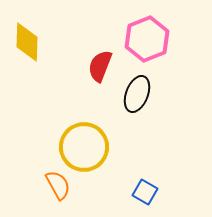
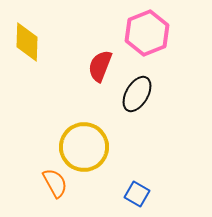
pink hexagon: moved 6 px up
black ellipse: rotated 9 degrees clockwise
orange semicircle: moved 3 px left, 2 px up
blue square: moved 8 px left, 2 px down
